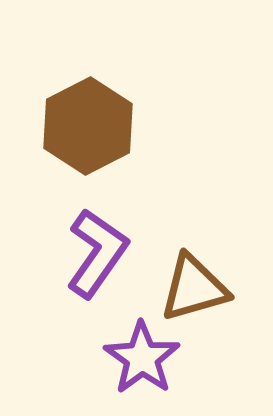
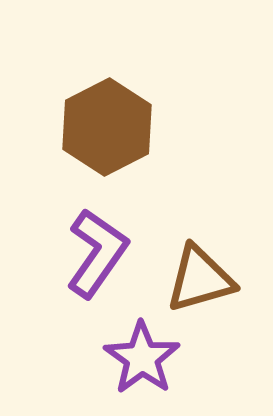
brown hexagon: moved 19 px right, 1 px down
brown triangle: moved 6 px right, 9 px up
